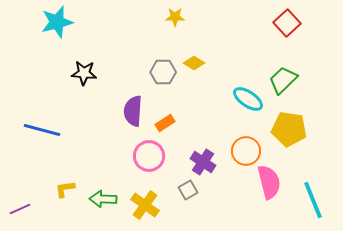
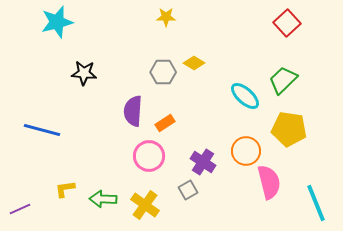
yellow star: moved 9 px left
cyan ellipse: moved 3 px left, 3 px up; rotated 8 degrees clockwise
cyan line: moved 3 px right, 3 px down
